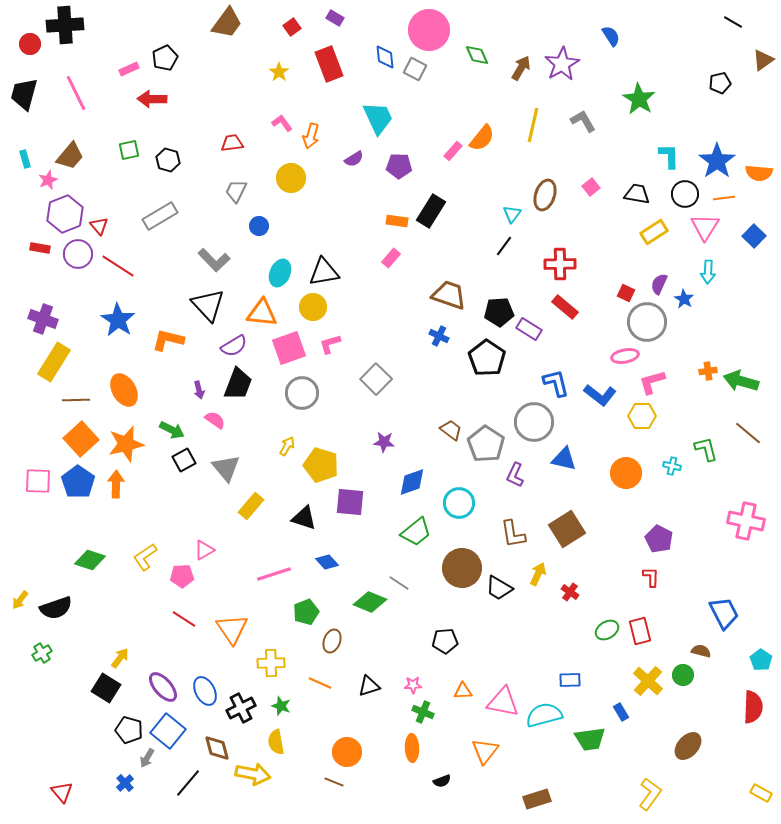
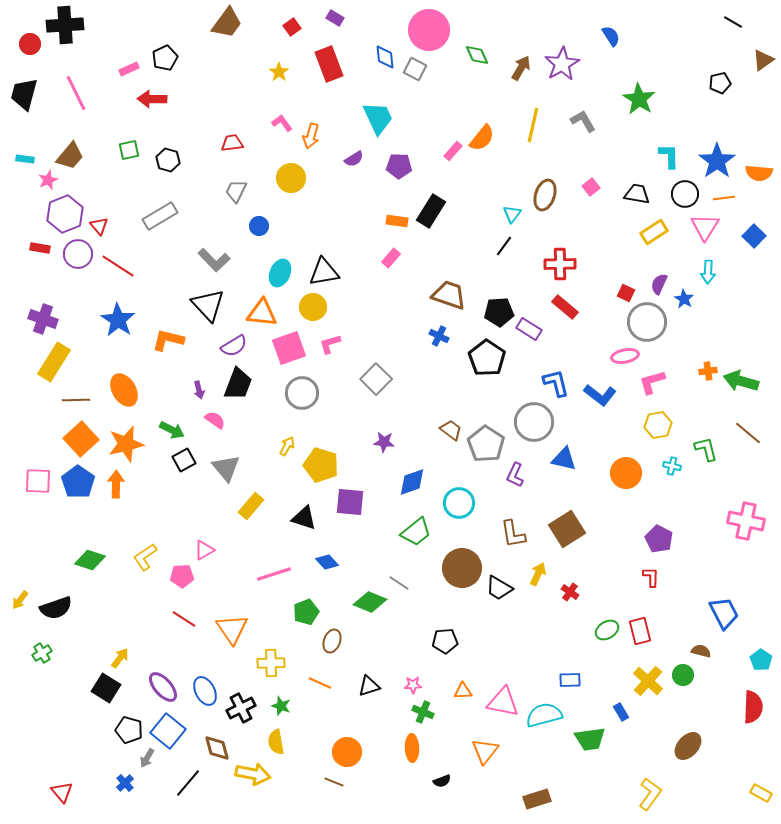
cyan rectangle at (25, 159): rotated 66 degrees counterclockwise
yellow hexagon at (642, 416): moved 16 px right, 9 px down; rotated 12 degrees counterclockwise
